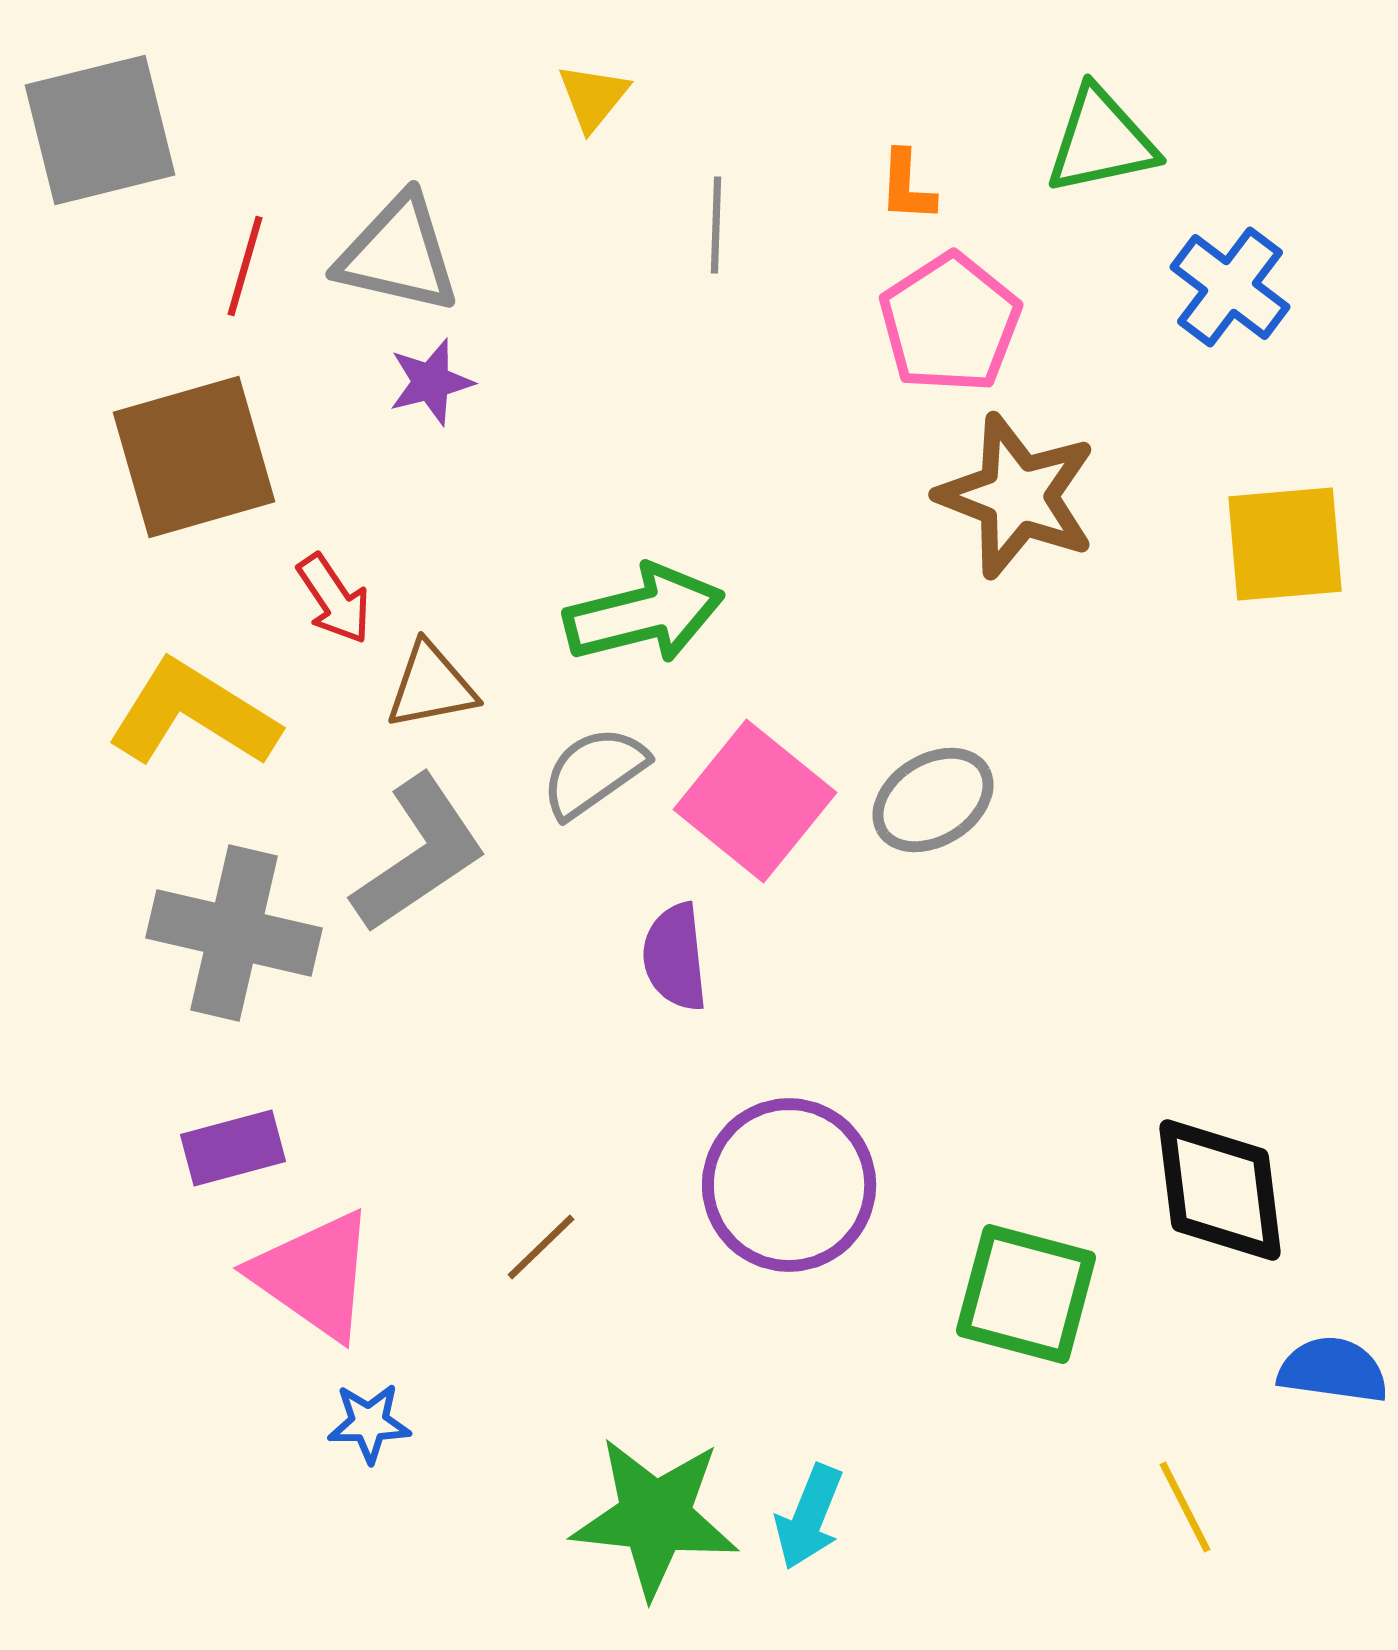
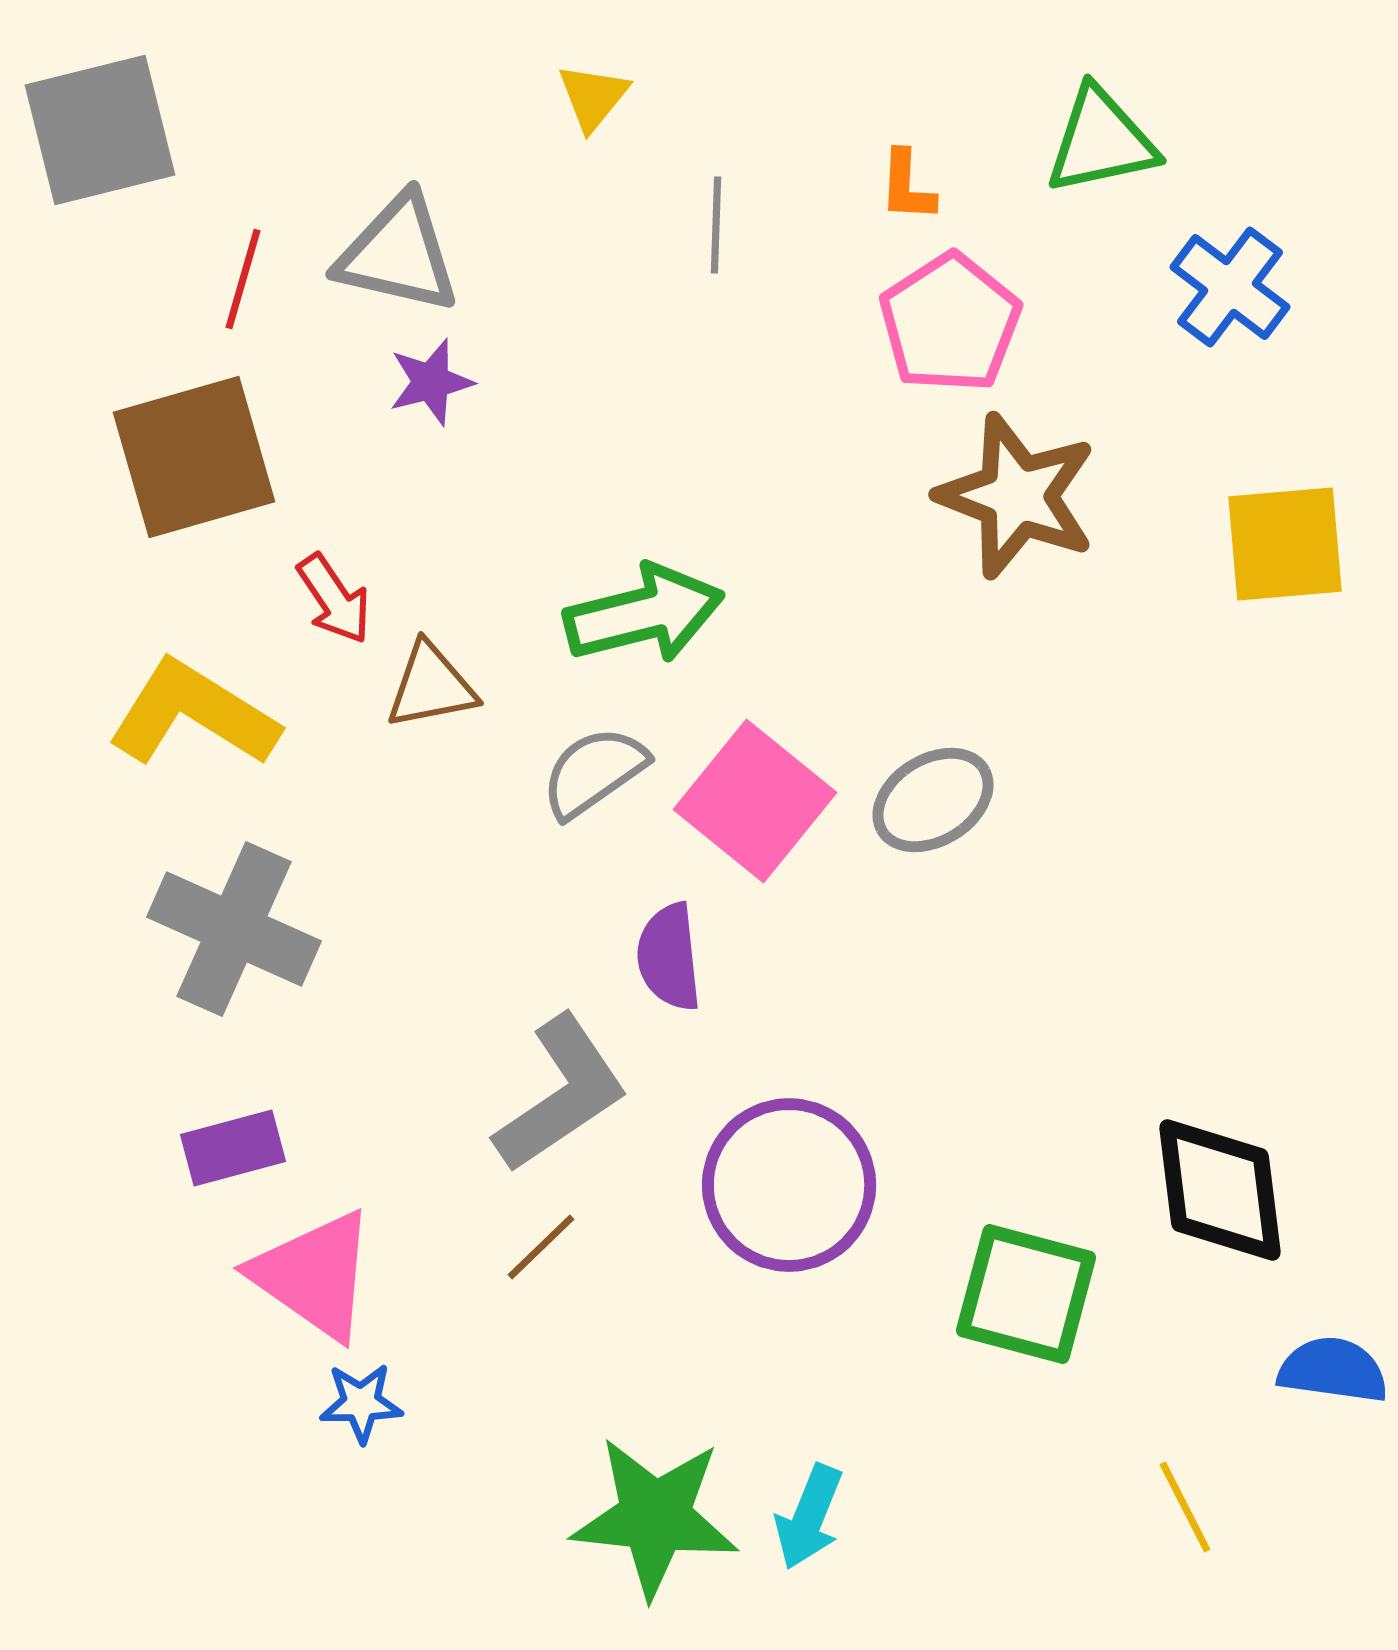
red line: moved 2 px left, 13 px down
gray L-shape: moved 142 px right, 240 px down
gray cross: moved 4 px up; rotated 11 degrees clockwise
purple semicircle: moved 6 px left
blue star: moved 8 px left, 20 px up
